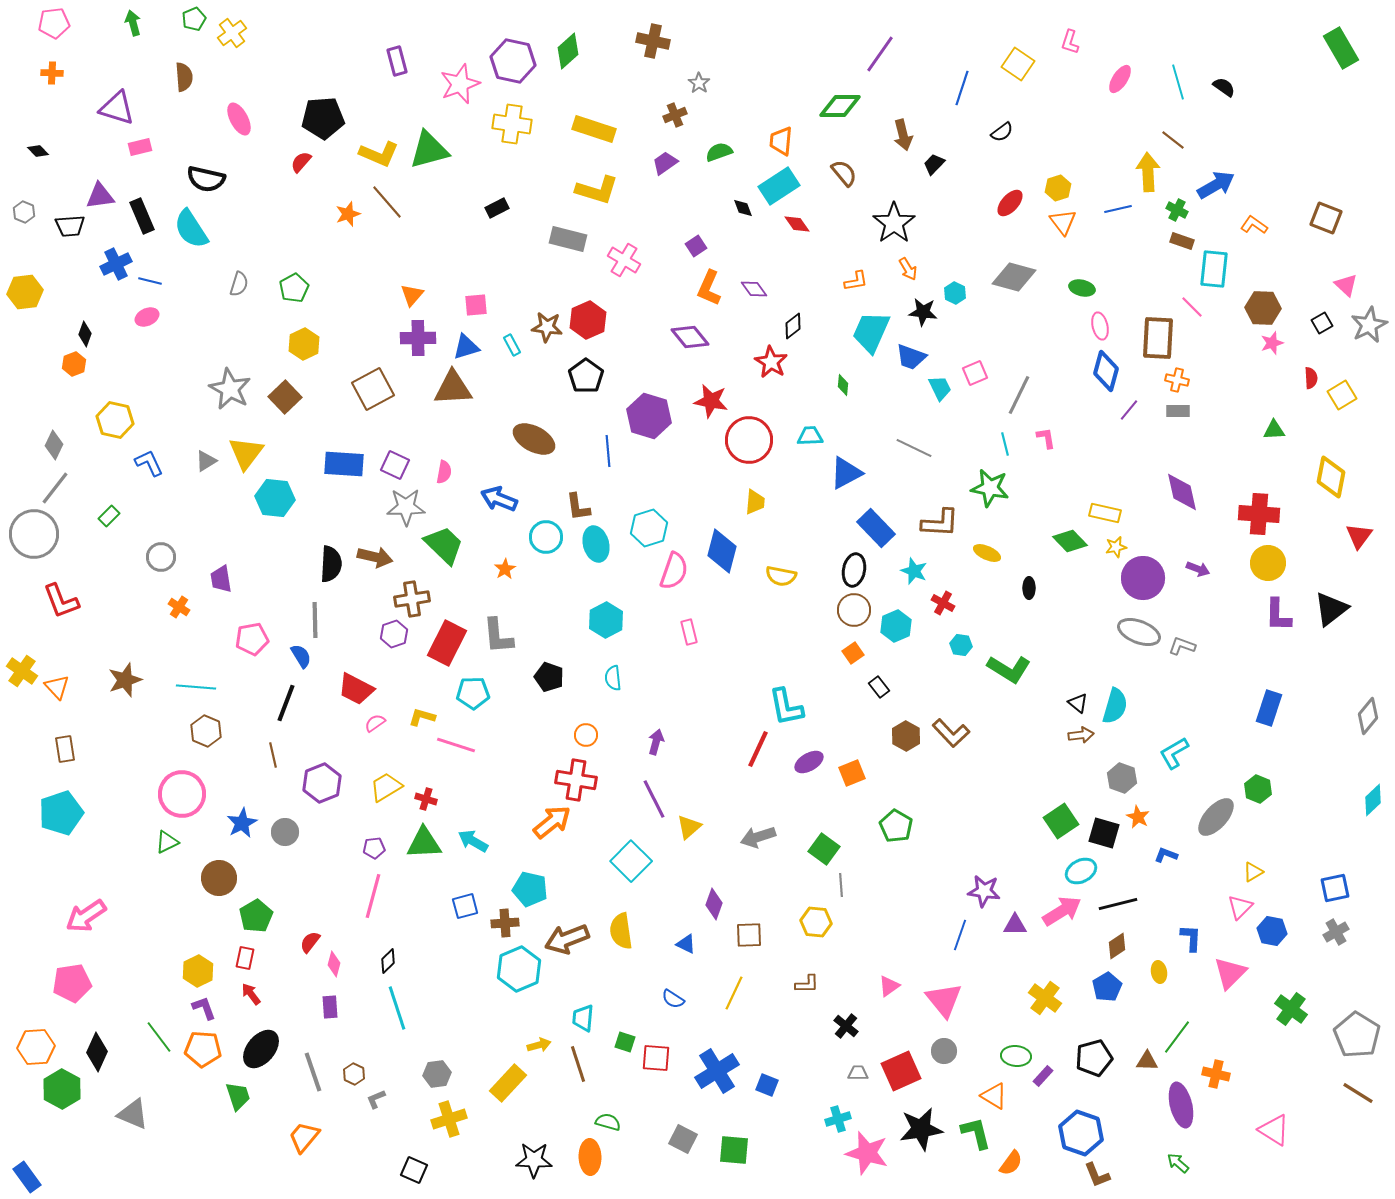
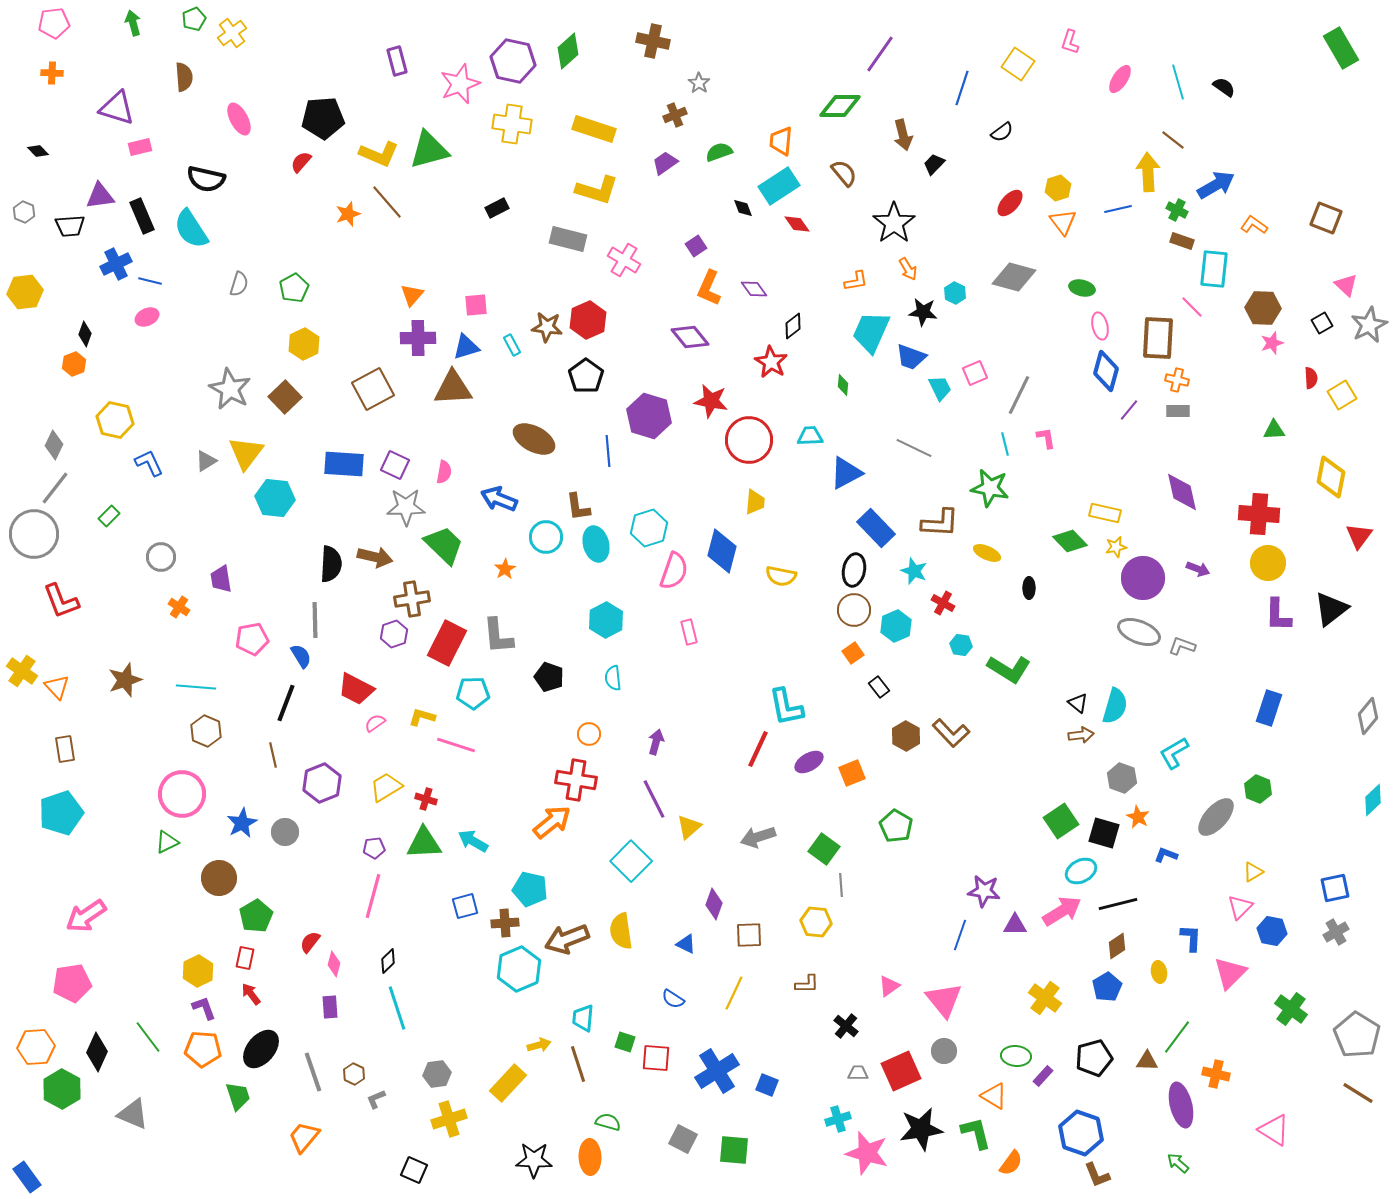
orange circle at (586, 735): moved 3 px right, 1 px up
green line at (159, 1037): moved 11 px left
